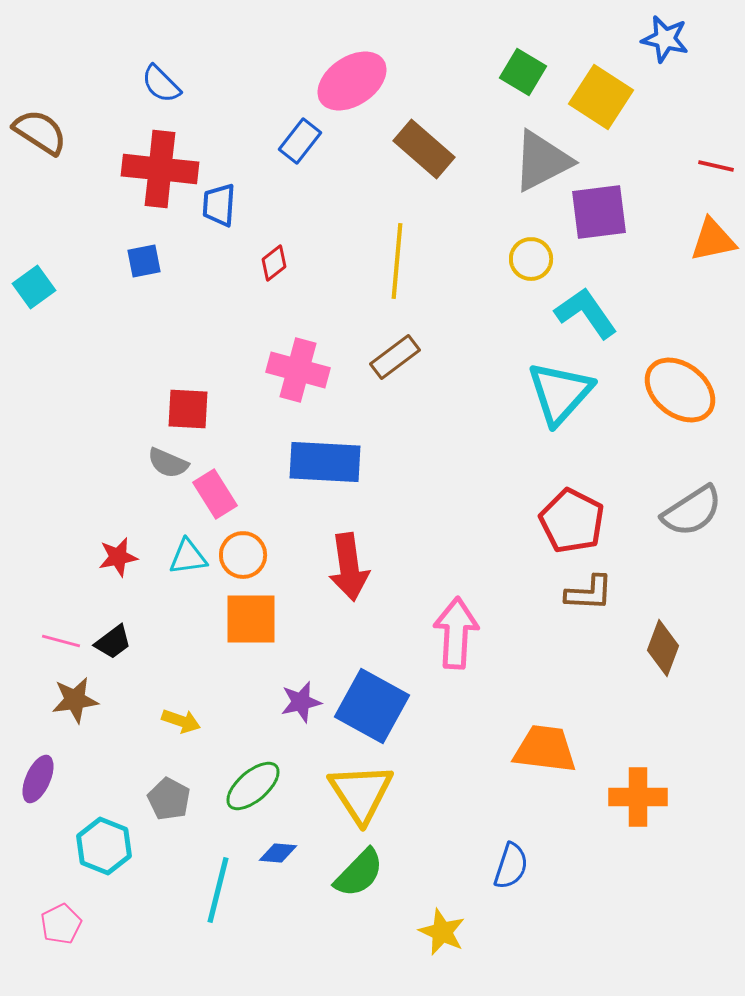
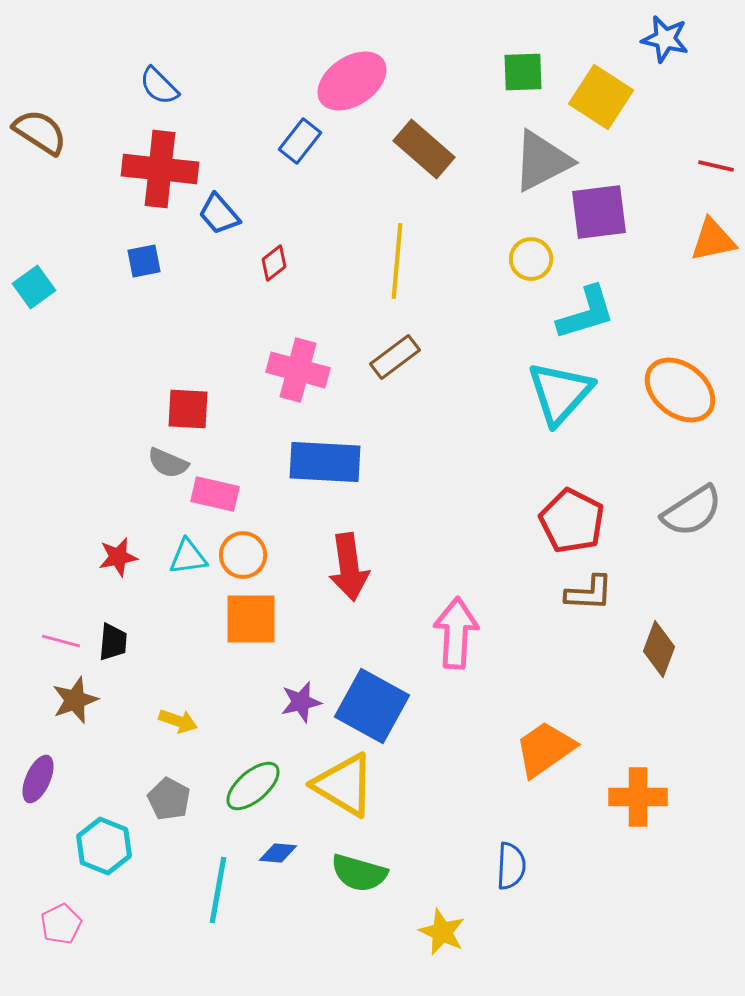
green square at (523, 72): rotated 33 degrees counterclockwise
blue semicircle at (161, 84): moved 2 px left, 2 px down
blue trapezoid at (219, 205): moved 9 px down; rotated 45 degrees counterclockwise
cyan L-shape at (586, 313): rotated 108 degrees clockwise
pink rectangle at (215, 494): rotated 45 degrees counterclockwise
black trapezoid at (113, 642): rotated 48 degrees counterclockwise
brown diamond at (663, 648): moved 4 px left, 1 px down
brown star at (75, 700): rotated 12 degrees counterclockwise
yellow arrow at (181, 721): moved 3 px left
orange trapezoid at (545, 749): rotated 42 degrees counterclockwise
yellow triangle at (361, 793): moved 17 px left, 8 px up; rotated 26 degrees counterclockwise
blue semicircle at (511, 866): rotated 15 degrees counterclockwise
green semicircle at (359, 873): rotated 62 degrees clockwise
cyan line at (218, 890): rotated 4 degrees counterclockwise
